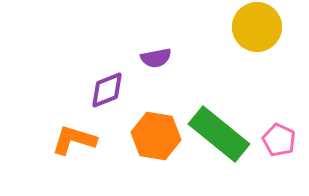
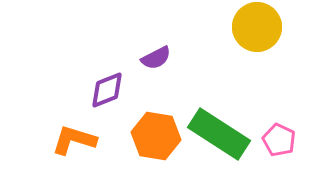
purple semicircle: rotated 16 degrees counterclockwise
green rectangle: rotated 6 degrees counterclockwise
